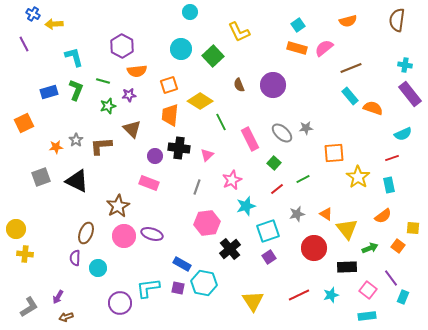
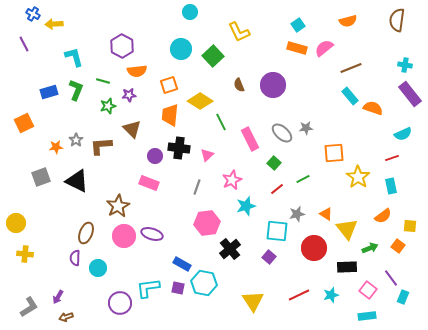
cyan rectangle at (389, 185): moved 2 px right, 1 px down
yellow square at (413, 228): moved 3 px left, 2 px up
yellow circle at (16, 229): moved 6 px up
cyan square at (268, 231): moved 9 px right; rotated 25 degrees clockwise
purple square at (269, 257): rotated 16 degrees counterclockwise
